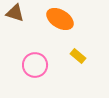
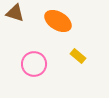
orange ellipse: moved 2 px left, 2 px down
pink circle: moved 1 px left, 1 px up
